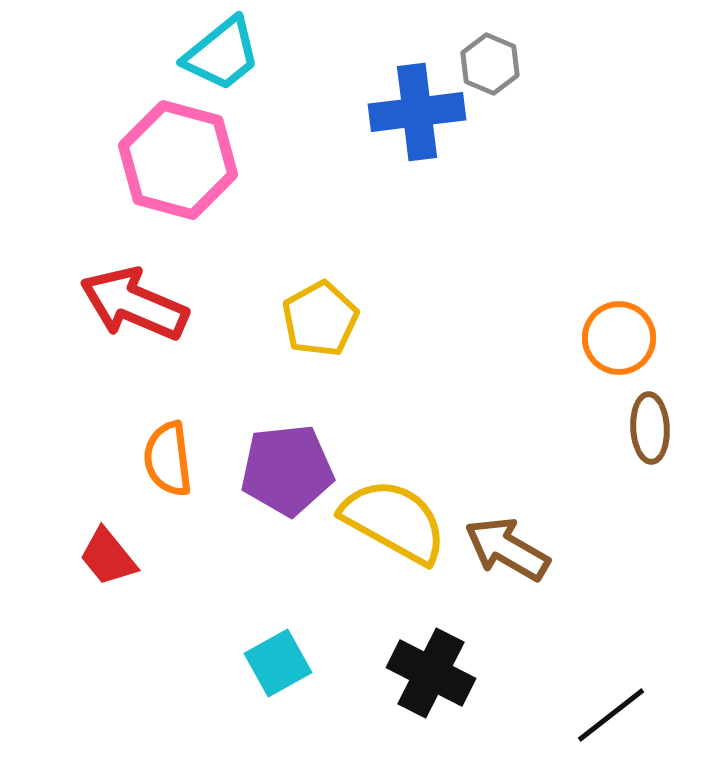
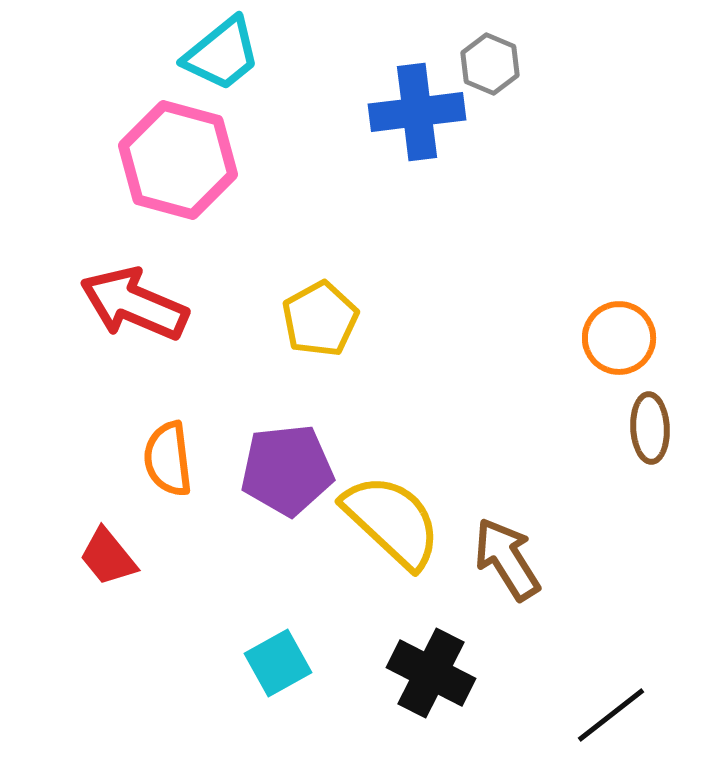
yellow semicircle: moved 2 px left; rotated 14 degrees clockwise
brown arrow: moved 10 px down; rotated 28 degrees clockwise
